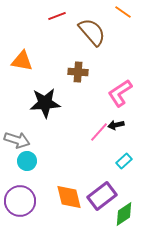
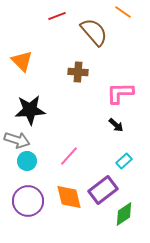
brown semicircle: moved 2 px right
orange triangle: rotated 35 degrees clockwise
pink L-shape: rotated 32 degrees clockwise
black star: moved 15 px left, 7 px down
black arrow: rotated 126 degrees counterclockwise
pink line: moved 30 px left, 24 px down
purple rectangle: moved 1 px right, 6 px up
purple circle: moved 8 px right
